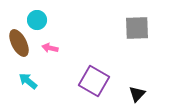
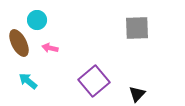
purple square: rotated 20 degrees clockwise
